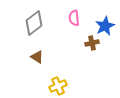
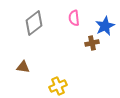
brown triangle: moved 14 px left, 10 px down; rotated 24 degrees counterclockwise
